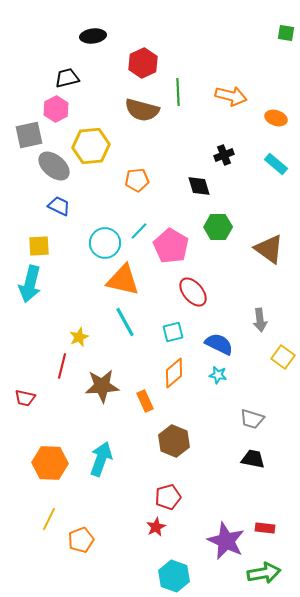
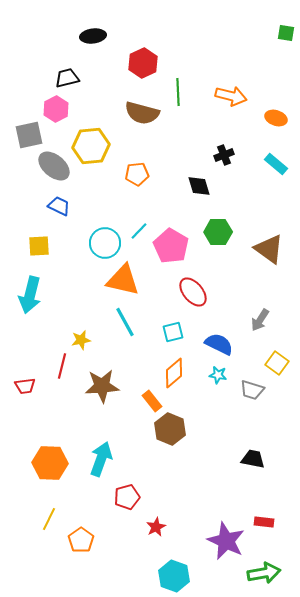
brown semicircle at (142, 110): moved 3 px down
orange pentagon at (137, 180): moved 6 px up
green hexagon at (218, 227): moved 5 px down
cyan arrow at (30, 284): moved 11 px down
gray arrow at (260, 320): rotated 40 degrees clockwise
yellow star at (79, 337): moved 2 px right, 3 px down; rotated 12 degrees clockwise
yellow square at (283, 357): moved 6 px left, 6 px down
red trapezoid at (25, 398): moved 12 px up; rotated 20 degrees counterclockwise
orange rectangle at (145, 401): moved 7 px right; rotated 15 degrees counterclockwise
gray trapezoid at (252, 419): moved 29 px up
brown hexagon at (174, 441): moved 4 px left, 12 px up
red pentagon at (168, 497): moved 41 px left
red rectangle at (265, 528): moved 1 px left, 6 px up
orange pentagon at (81, 540): rotated 15 degrees counterclockwise
